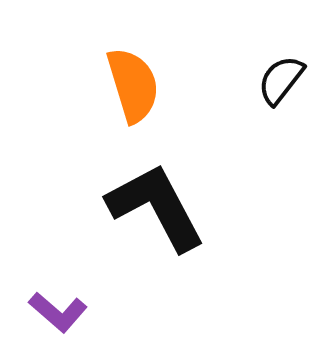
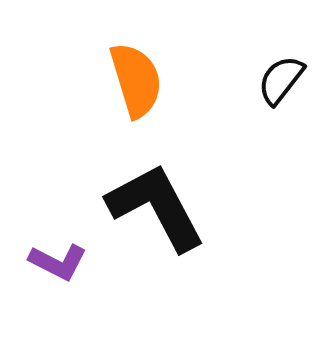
orange semicircle: moved 3 px right, 5 px up
purple L-shape: moved 50 px up; rotated 14 degrees counterclockwise
